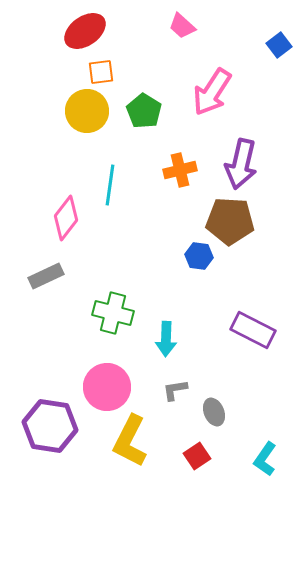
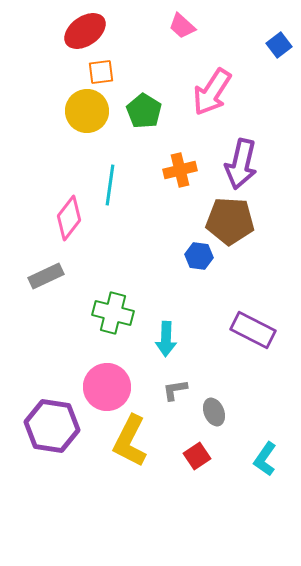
pink diamond: moved 3 px right
purple hexagon: moved 2 px right
